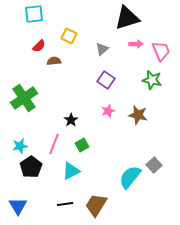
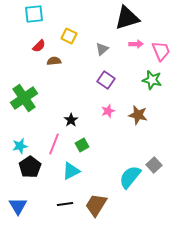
black pentagon: moved 1 px left
